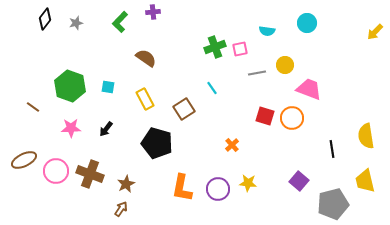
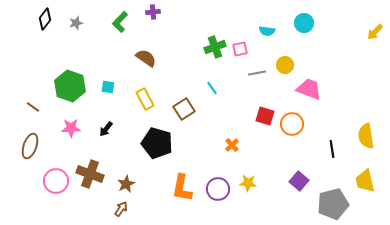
cyan circle: moved 3 px left
orange circle: moved 6 px down
brown ellipse: moved 6 px right, 14 px up; rotated 45 degrees counterclockwise
pink circle: moved 10 px down
